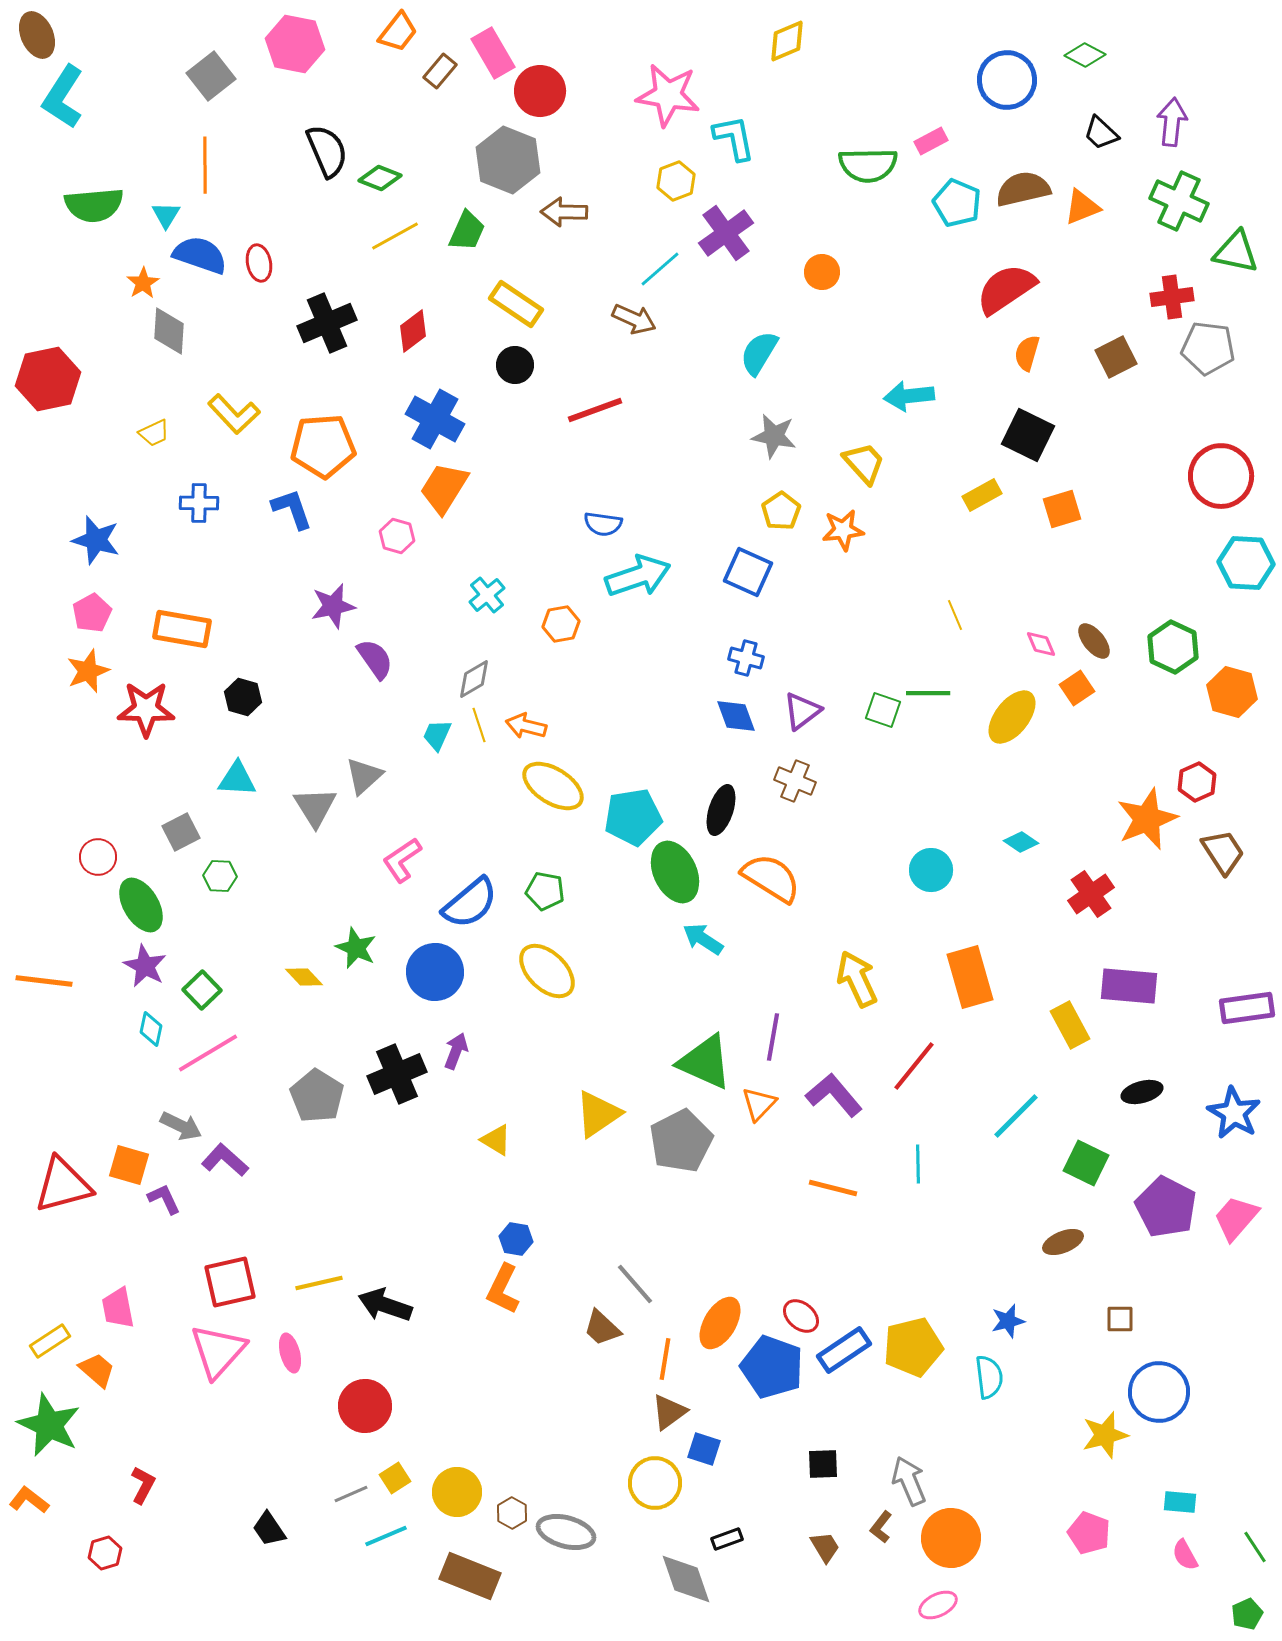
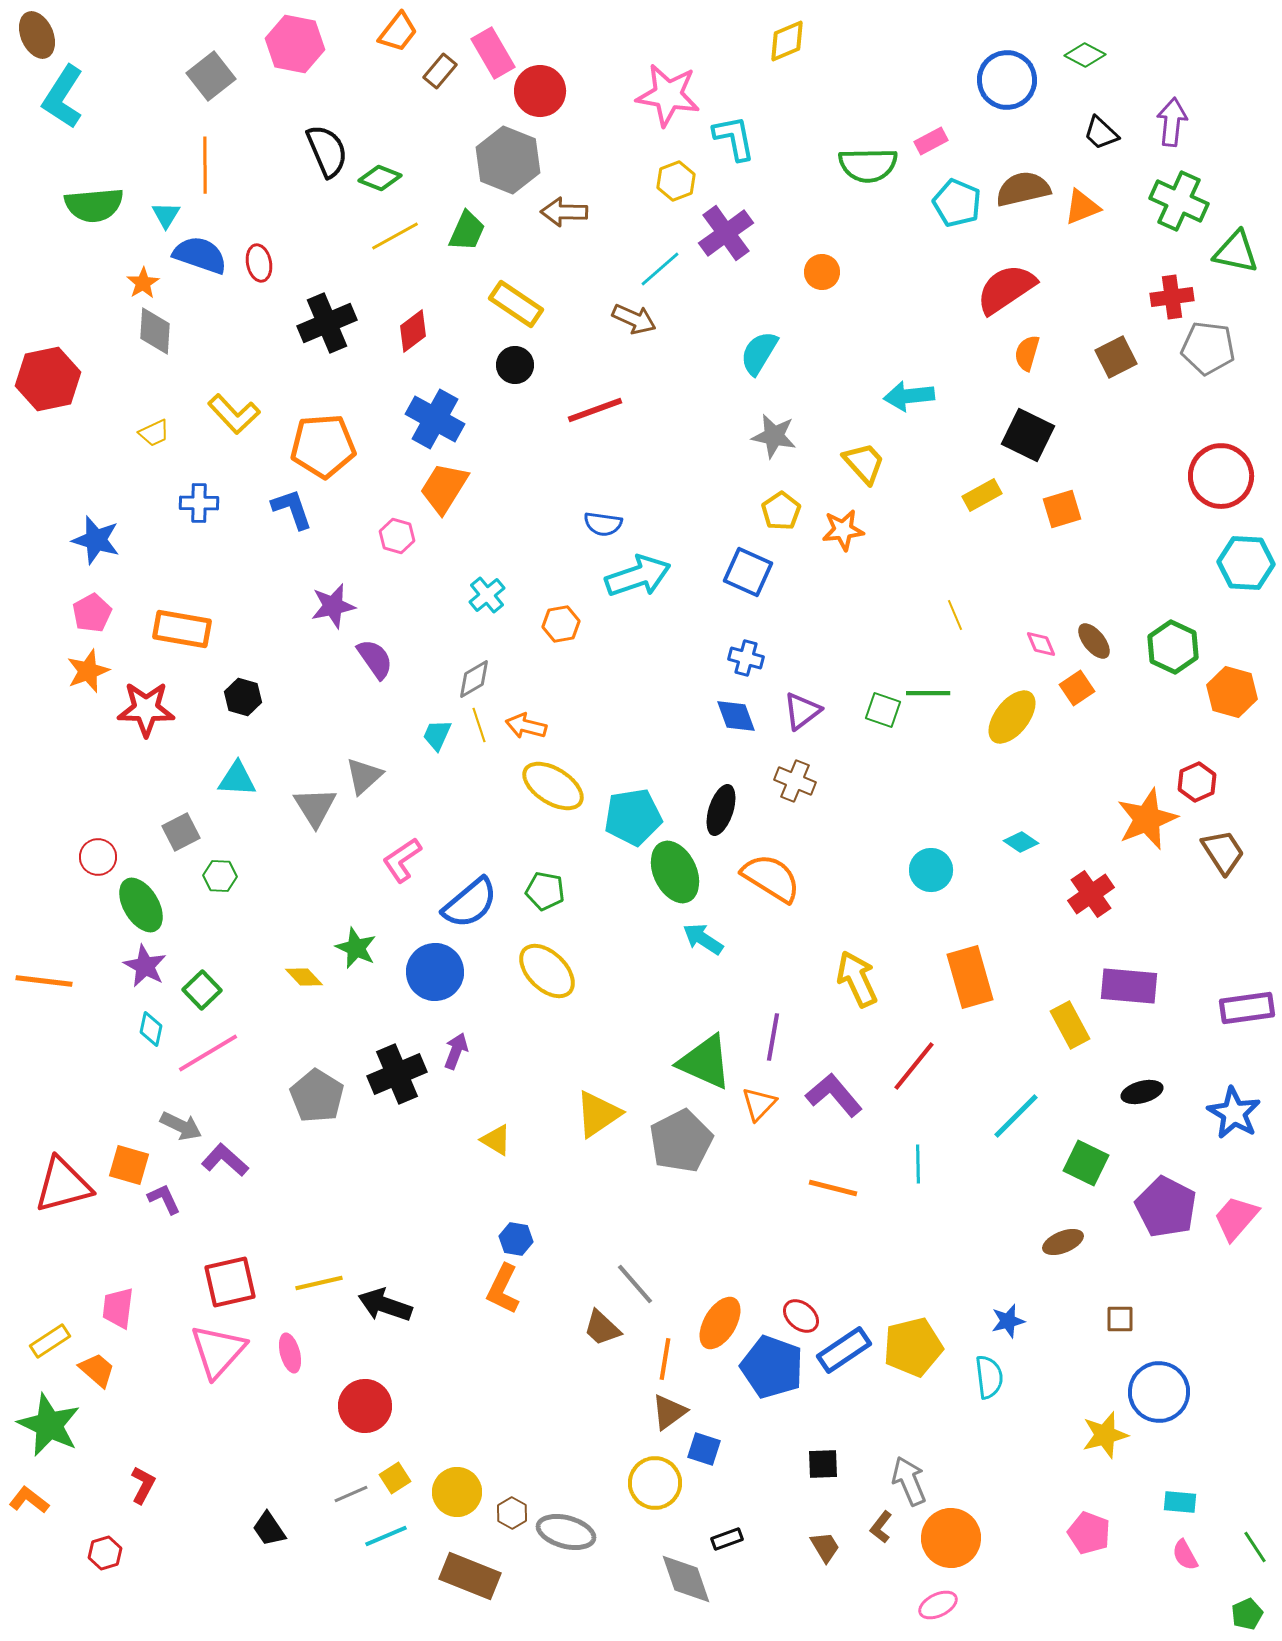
gray diamond at (169, 331): moved 14 px left
pink trapezoid at (118, 1308): rotated 18 degrees clockwise
